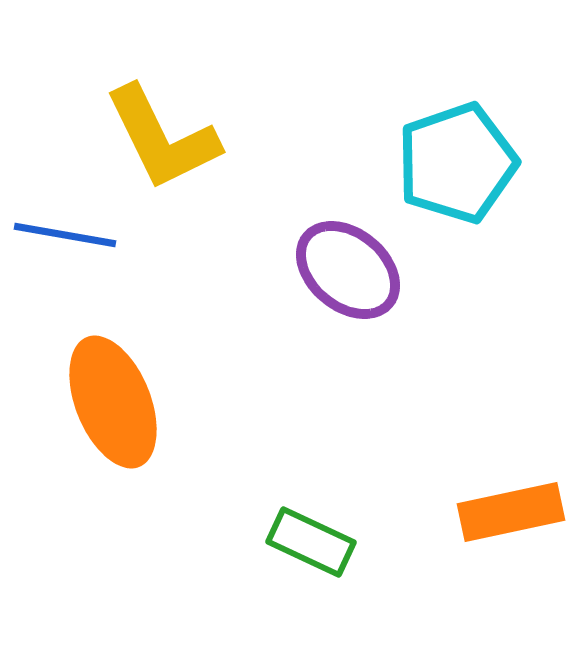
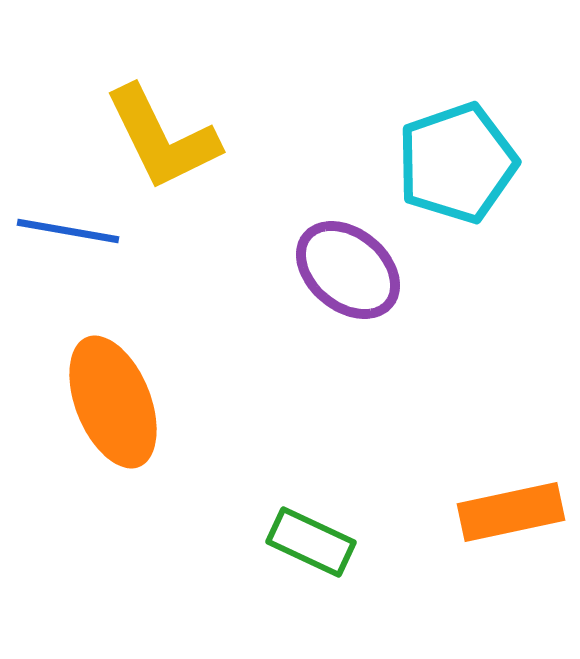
blue line: moved 3 px right, 4 px up
